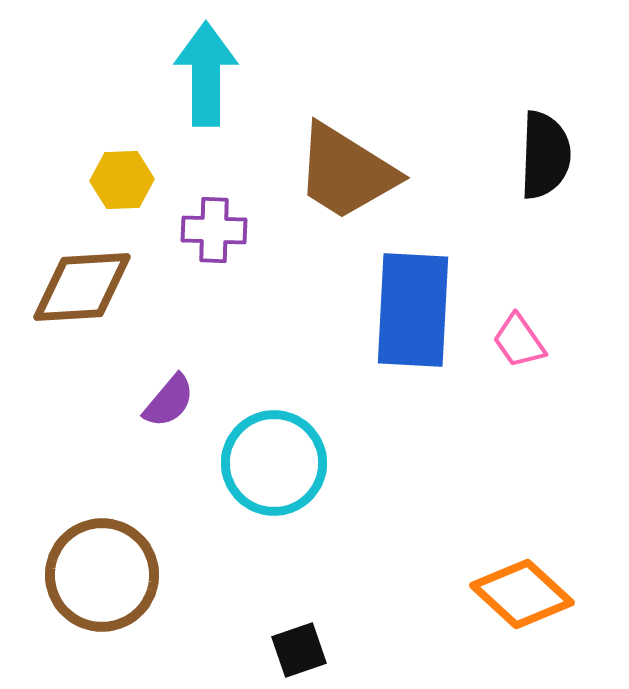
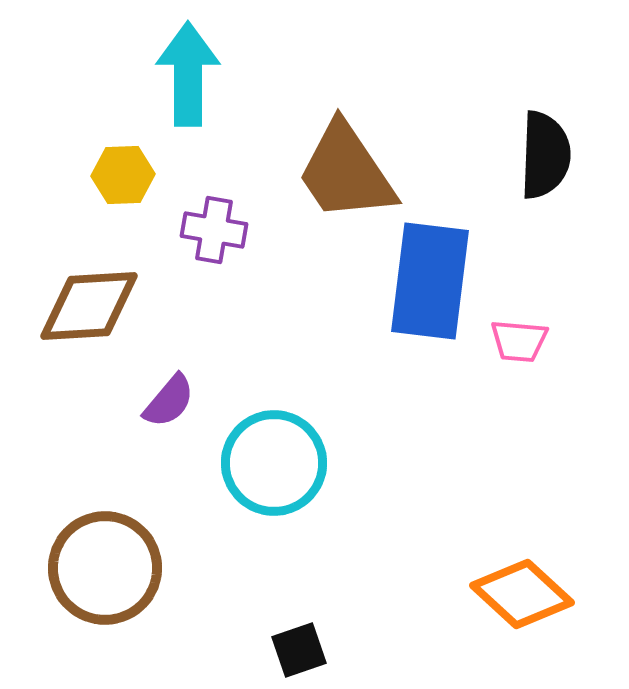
cyan arrow: moved 18 px left
brown trapezoid: rotated 24 degrees clockwise
yellow hexagon: moved 1 px right, 5 px up
purple cross: rotated 8 degrees clockwise
brown diamond: moved 7 px right, 19 px down
blue rectangle: moved 17 px right, 29 px up; rotated 4 degrees clockwise
pink trapezoid: rotated 50 degrees counterclockwise
brown circle: moved 3 px right, 7 px up
